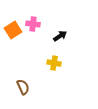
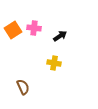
pink cross: moved 1 px right, 4 px down
